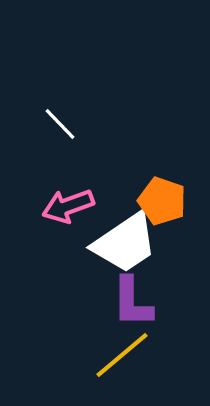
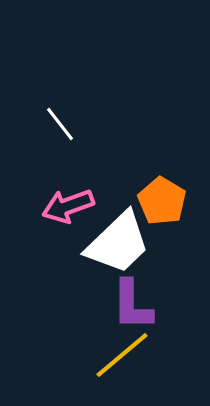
white line: rotated 6 degrees clockwise
orange pentagon: rotated 12 degrees clockwise
white trapezoid: moved 7 px left; rotated 10 degrees counterclockwise
purple L-shape: moved 3 px down
